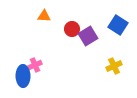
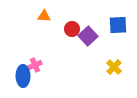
blue square: rotated 36 degrees counterclockwise
purple square: rotated 12 degrees counterclockwise
yellow cross: moved 1 px down; rotated 21 degrees counterclockwise
